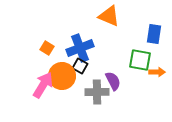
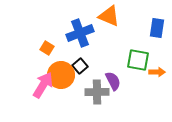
blue rectangle: moved 3 px right, 6 px up
blue cross: moved 15 px up
green square: moved 2 px left
black square: rotated 21 degrees clockwise
orange circle: moved 1 px left, 1 px up
